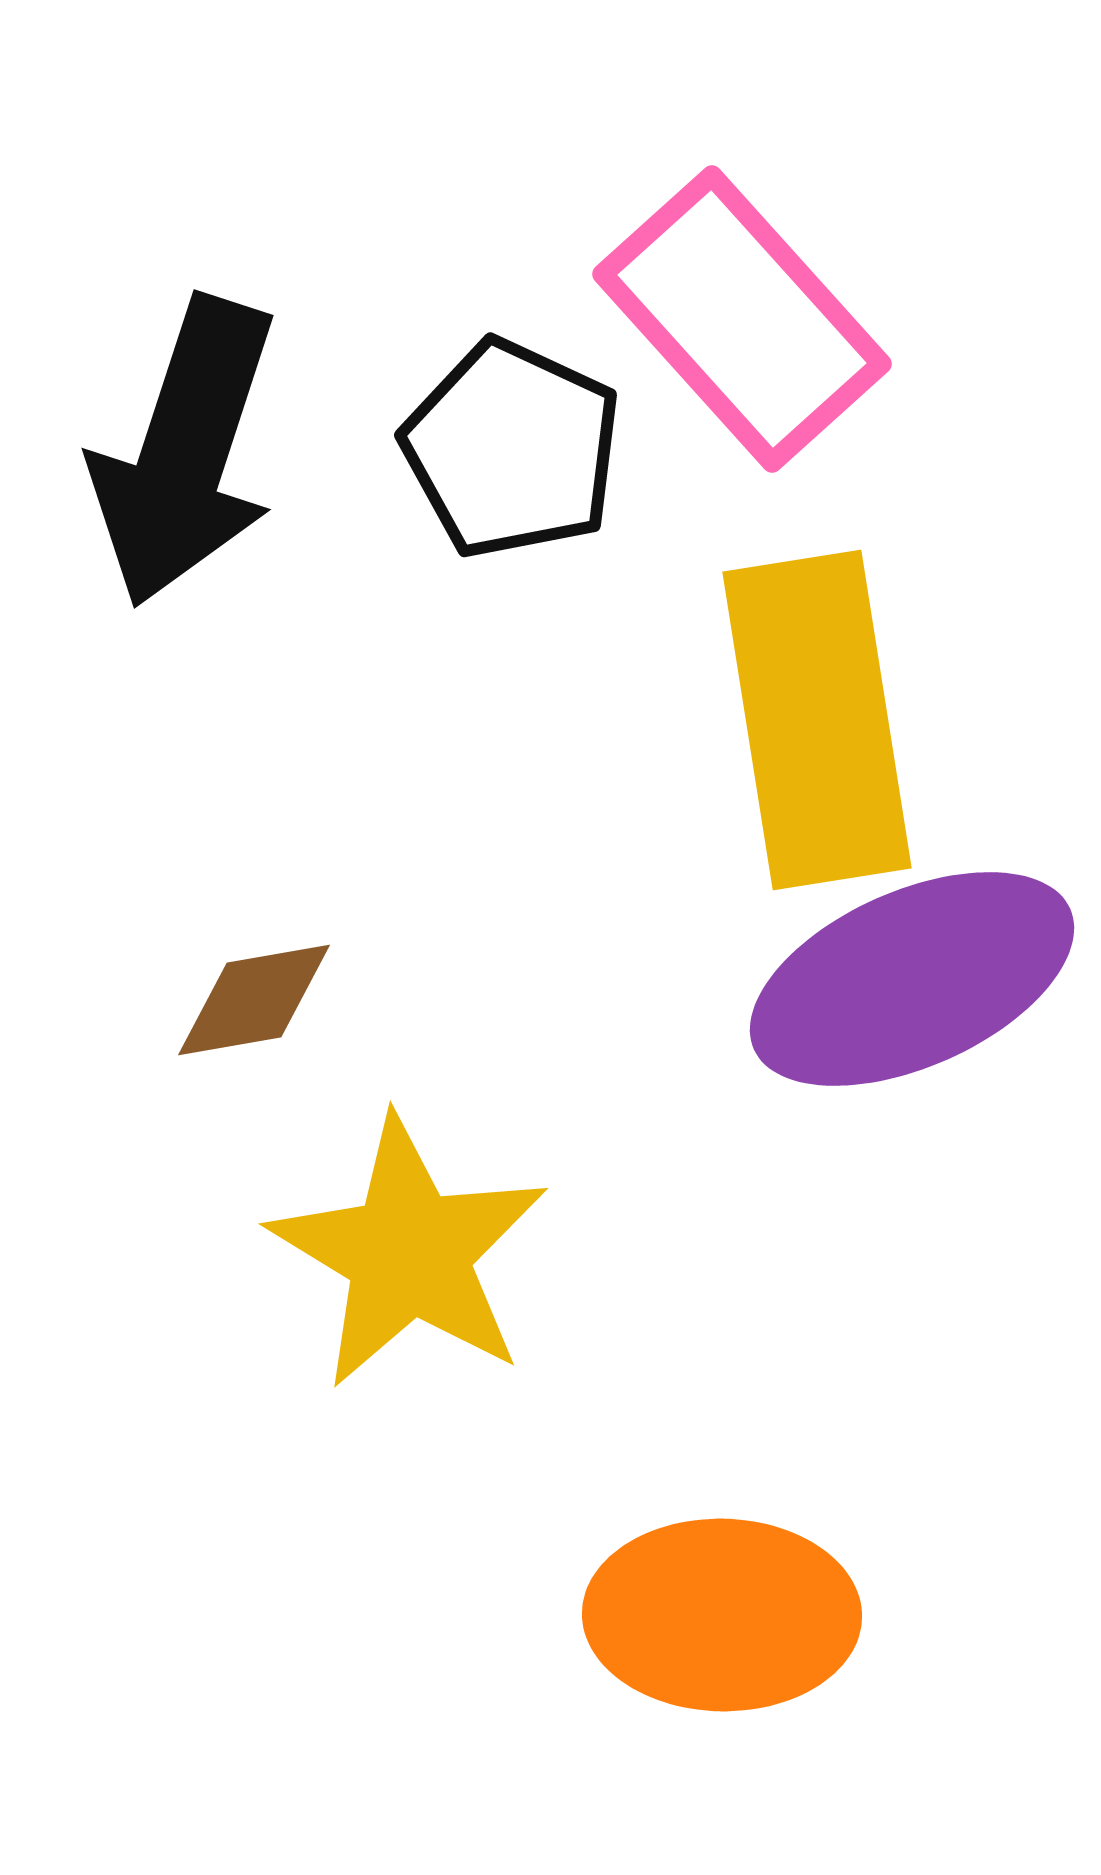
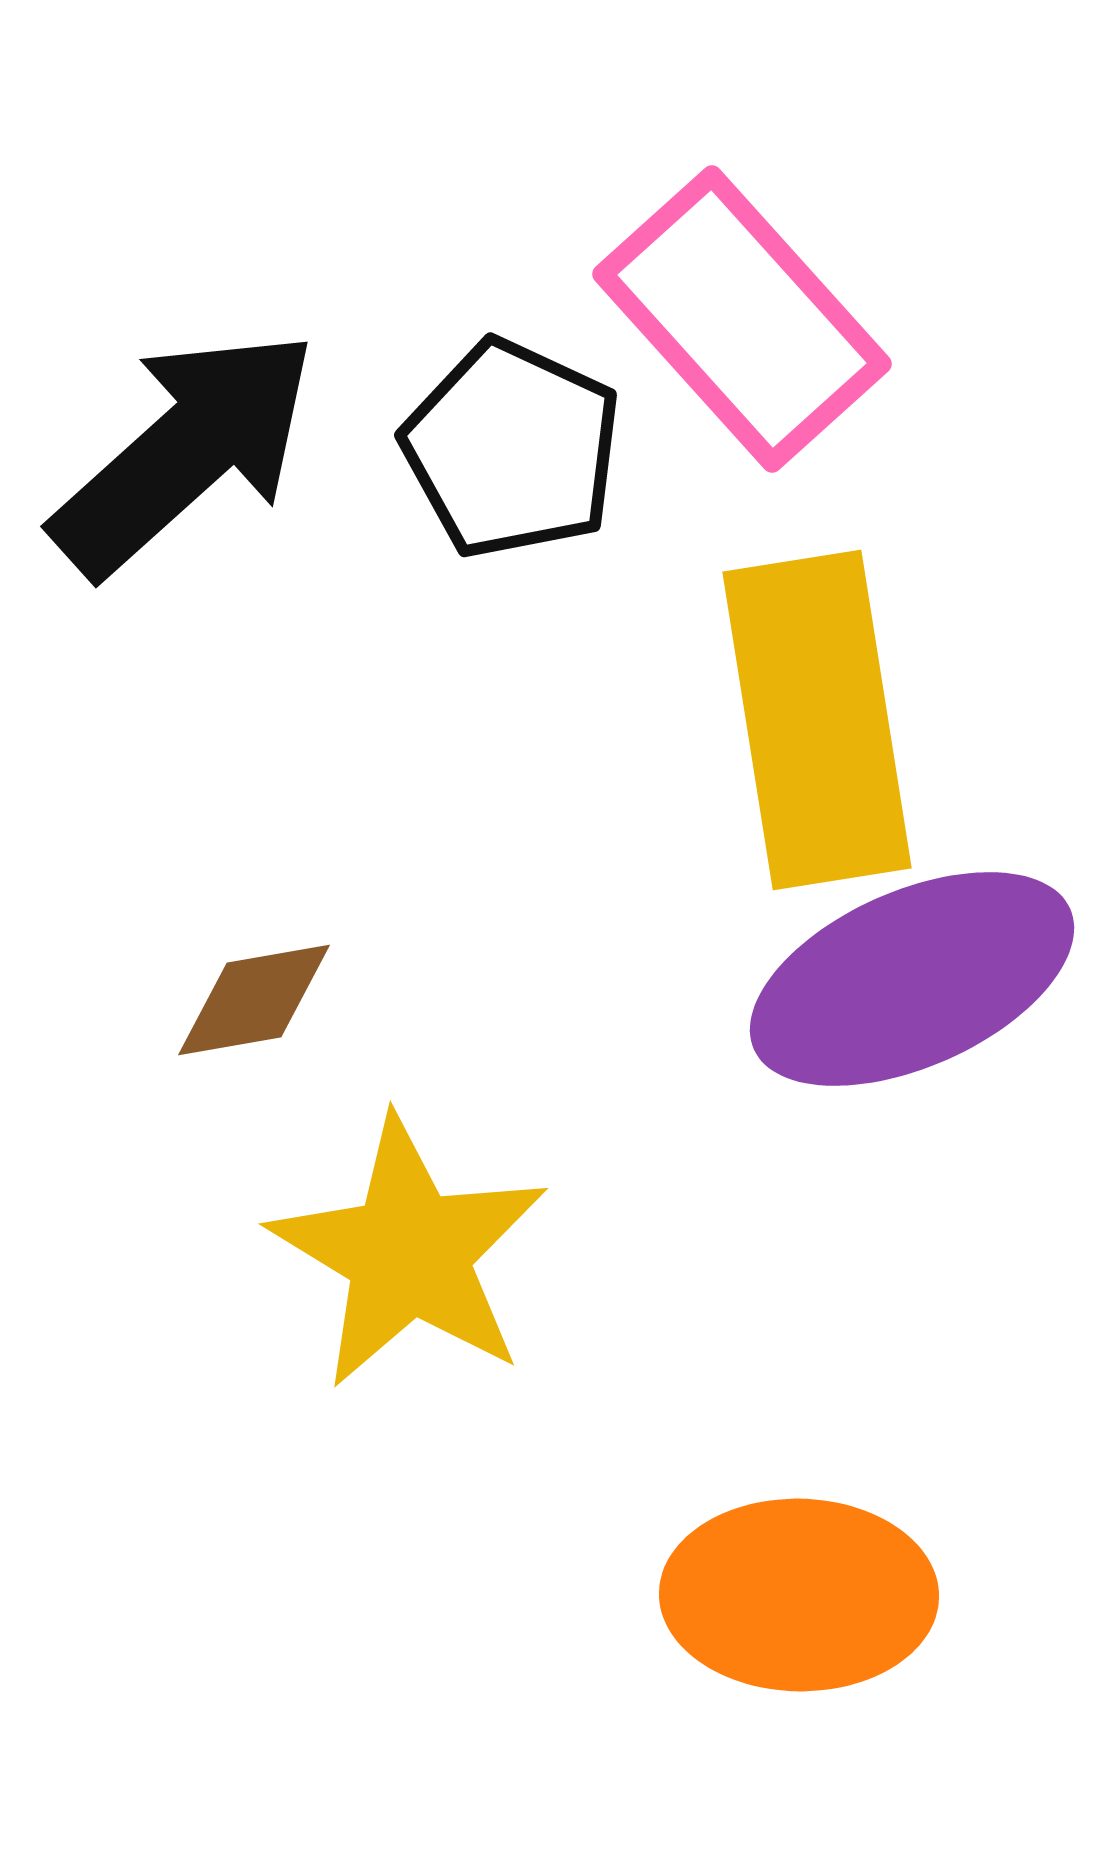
black arrow: rotated 150 degrees counterclockwise
orange ellipse: moved 77 px right, 20 px up
